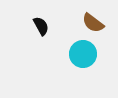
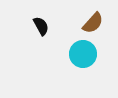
brown semicircle: rotated 85 degrees counterclockwise
